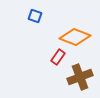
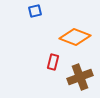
blue square: moved 5 px up; rotated 32 degrees counterclockwise
red rectangle: moved 5 px left, 5 px down; rotated 21 degrees counterclockwise
